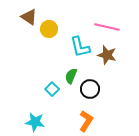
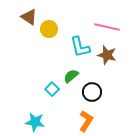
green semicircle: rotated 28 degrees clockwise
black circle: moved 2 px right, 3 px down
